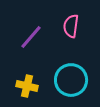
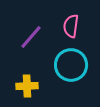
cyan circle: moved 15 px up
yellow cross: rotated 15 degrees counterclockwise
